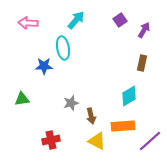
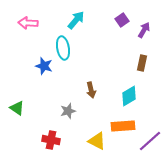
purple square: moved 2 px right
blue star: rotated 18 degrees clockwise
green triangle: moved 5 px left, 9 px down; rotated 42 degrees clockwise
gray star: moved 3 px left, 8 px down
brown arrow: moved 26 px up
red cross: rotated 24 degrees clockwise
